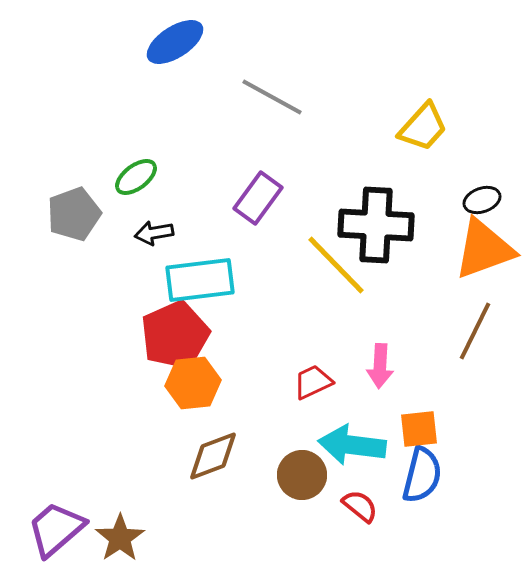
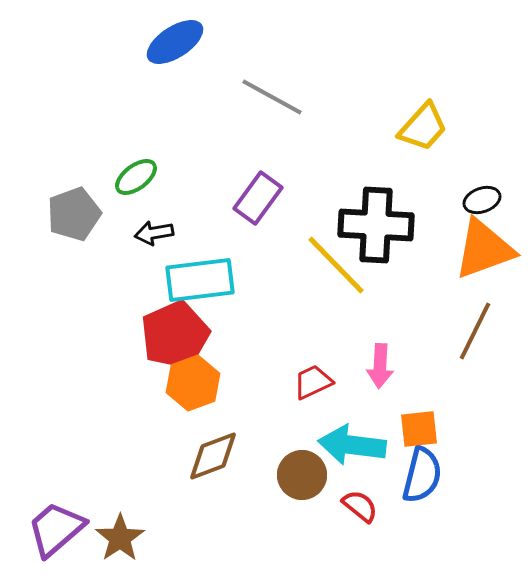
orange hexagon: rotated 14 degrees counterclockwise
